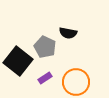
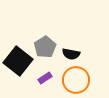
black semicircle: moved 3 px right, 21 px down
gray pentagon: rotated 15 degrees clockwise
orange circle: moved 2 px up
